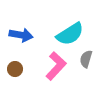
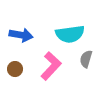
cyan semicircle: rotated 24 degrees clockwise
pink L-shape: moved 5 px left
